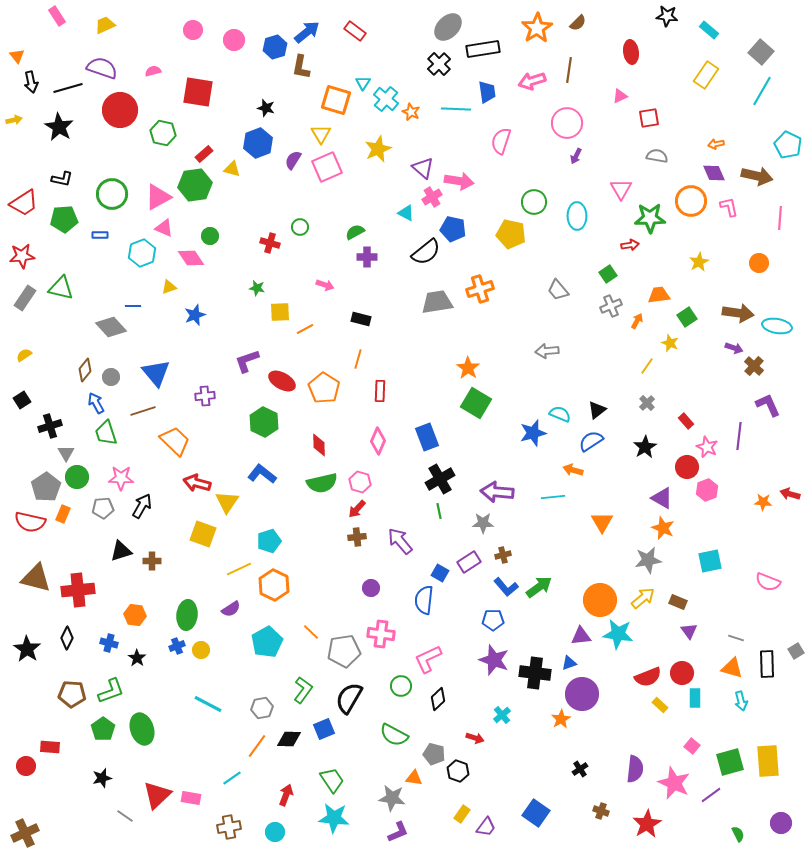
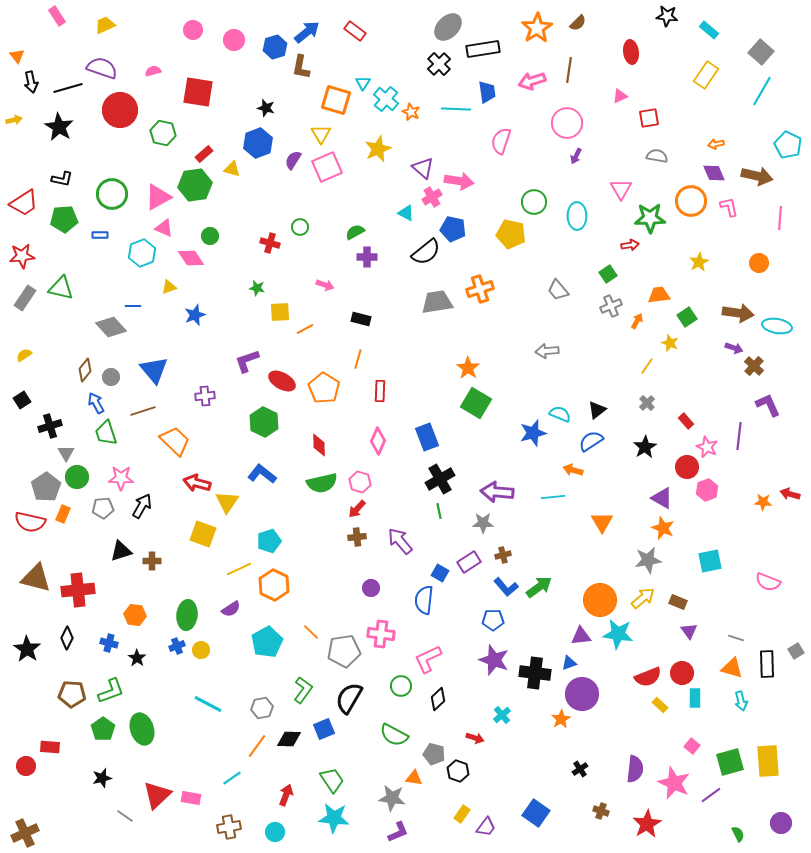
blue triangle at (156, 373): moved 2 px left, 3 px up
